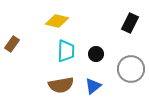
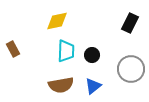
yellow diamond: rotated 25 degrees counterclockwise
brown rectangle: moved 1 px right, 5 px down; rotated 63 degrees counterclockwise
black circle: moved 4 px left, 1 px down
